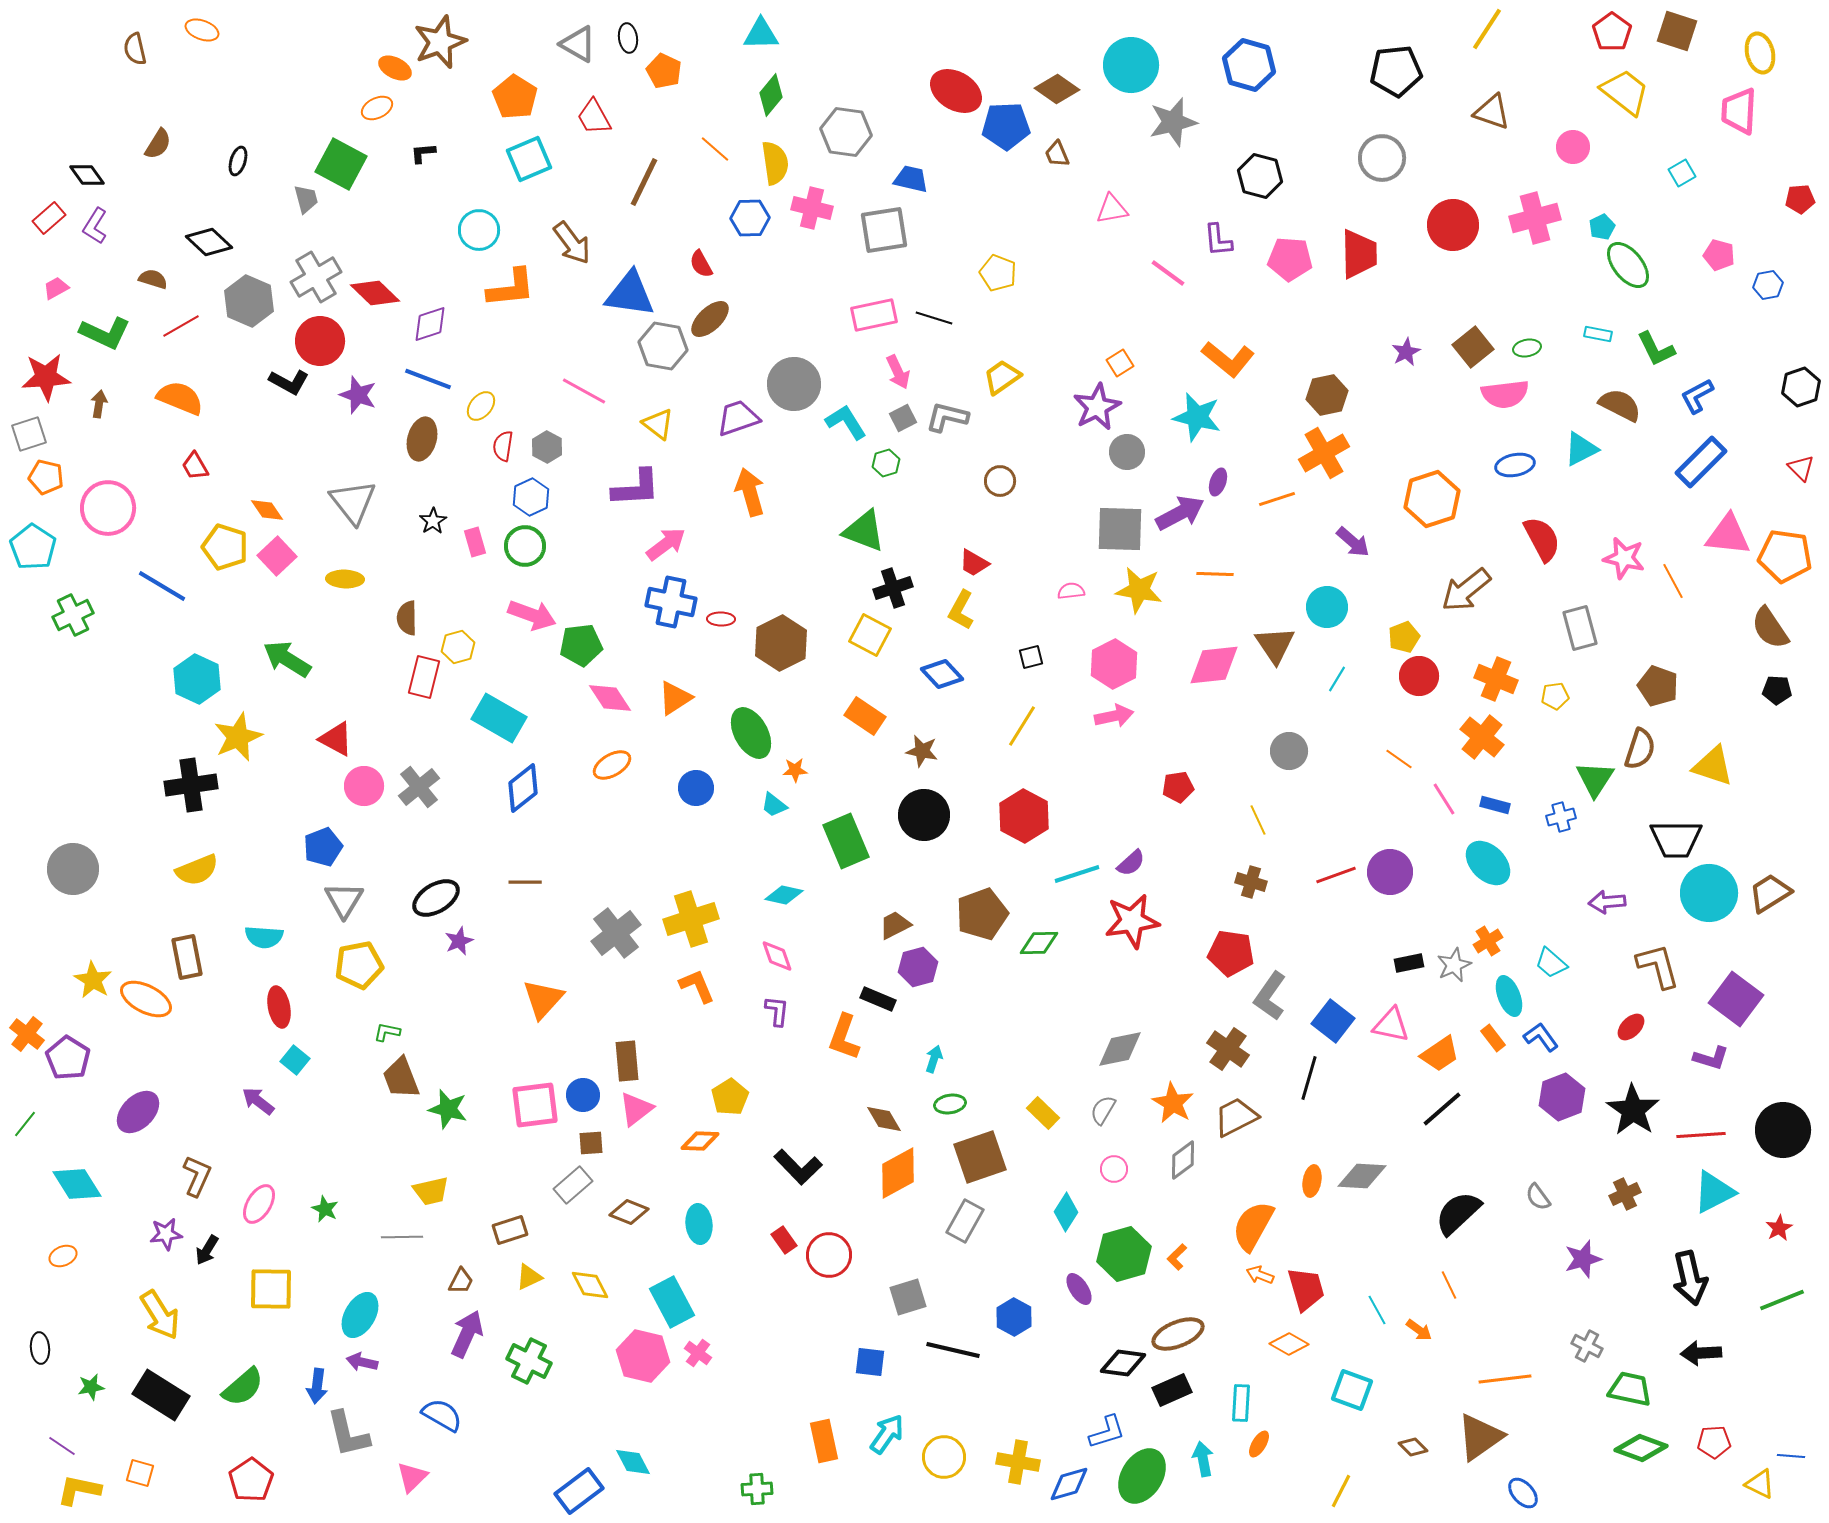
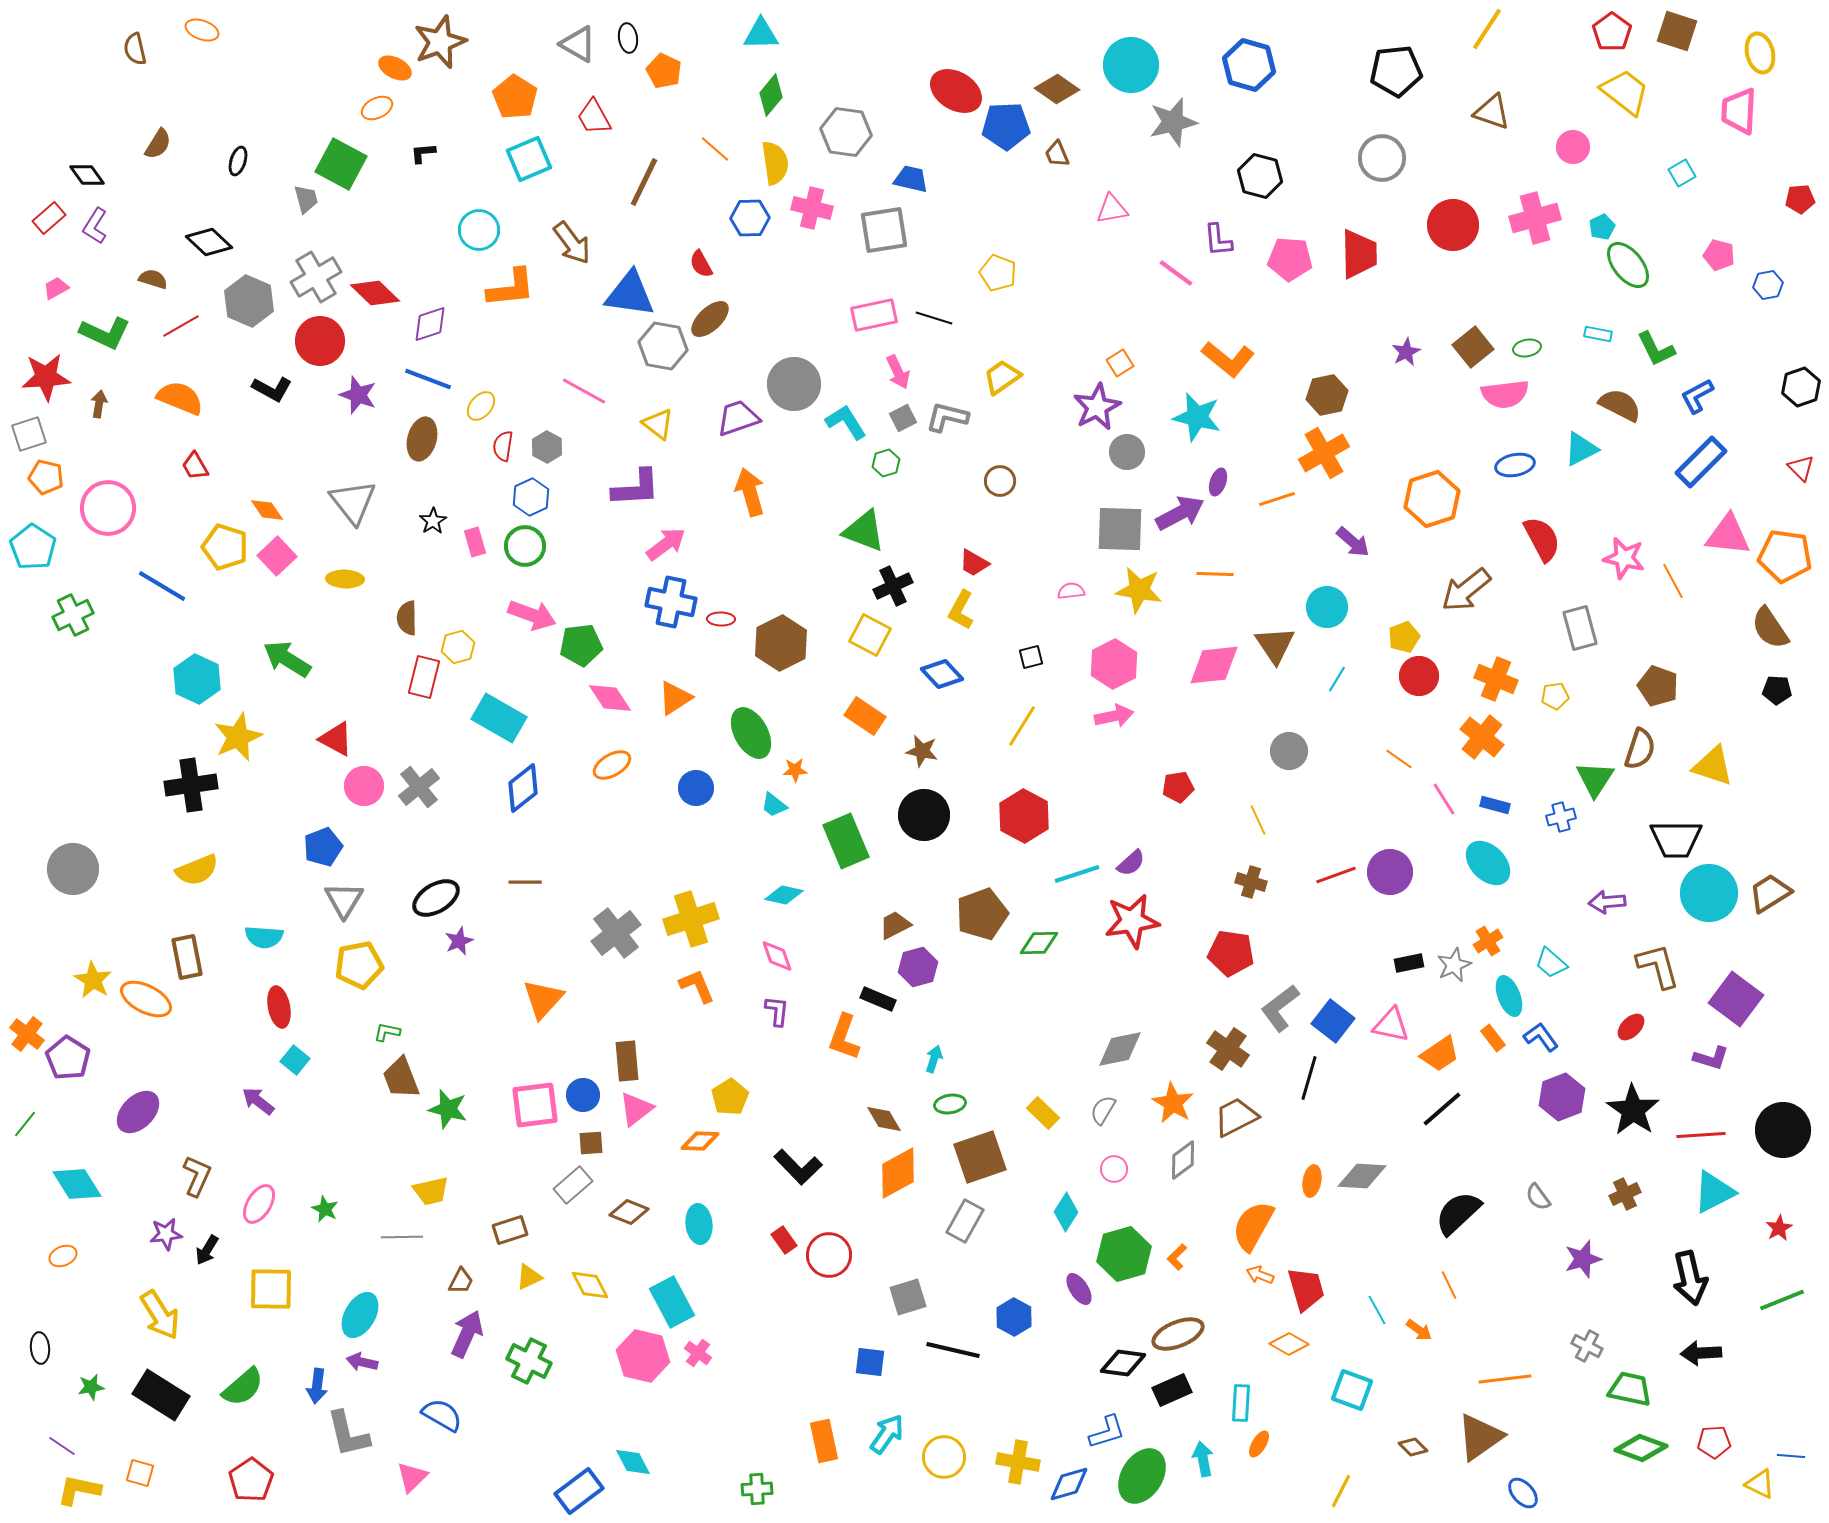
pink line at (1168, 273): moved 8 px right
black L-shape at (289, 382): moved 17 px left, 7 px down
black cross at (893, 588): moved 2 px up; rotated 6 degrees counterclockwise
gray L-shape at (1270, 996): moved 10 px right, 12 px down; rotated 18 degrees clockwise
